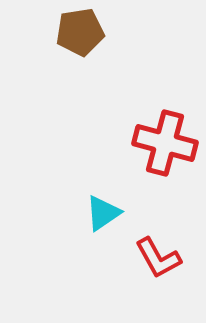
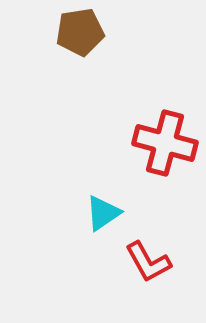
red L-shape: moved 10 px left, 4 px down
